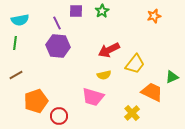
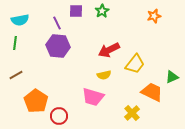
orange pentagon: rotated 20 degrees counterclockwise
